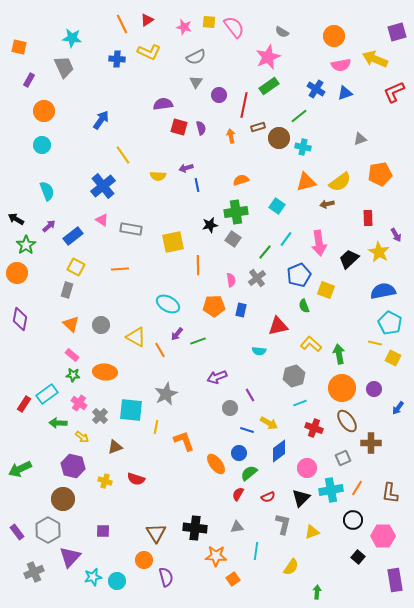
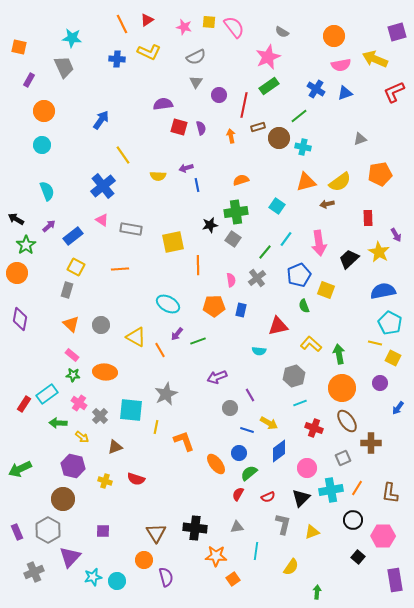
purple circle at (374, 389): moved 6 px right, 6 px up
purple rectangle at (17, 532): rotated 14 degrees clockwise
